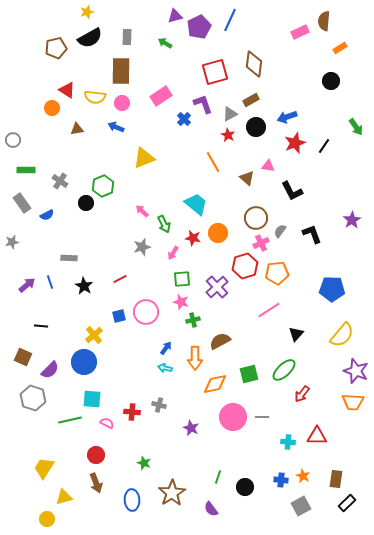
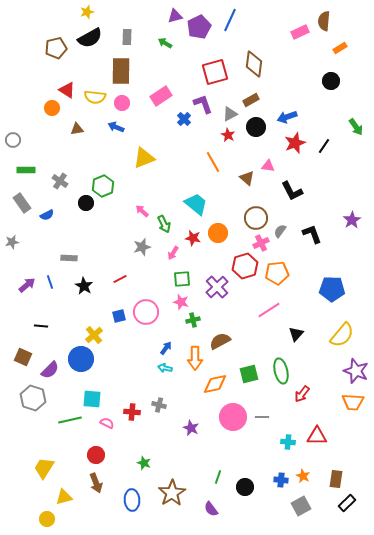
blue circle at (84, 362): moved 3 px left, 3 px up
green ellipse at (284, 370): moved 3 px left, 1 px down; rotated 60 degrees counterclockwise
